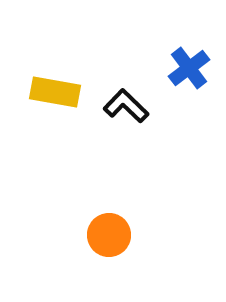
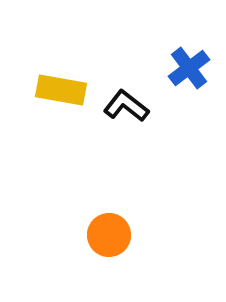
yellow rectangle: moved 6 px right, 2 px up
black L-shape: rotated 6 degrees counterclockwise
